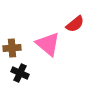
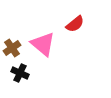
pink triangle: moved 5 px left
brown cross: rotated 30 degrees counterclockwise
